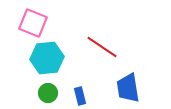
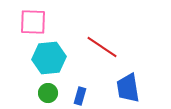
pink square: moved 1 px up; rotated 20 degrees counterclockwise
cyan hexagon: moved 2 px right
blue rectangle: rotated 30 degrees clockwise
